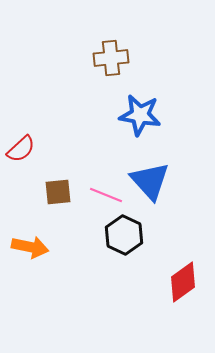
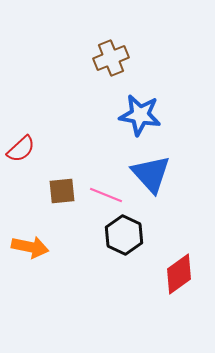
brown cross: rotated 16 degrees counterclockwise
blue triangle: moved 1 px right, 7 px up
brown square: moved 4 px right, 1 px up
red diamond: moved 4 px left, 8 px up
